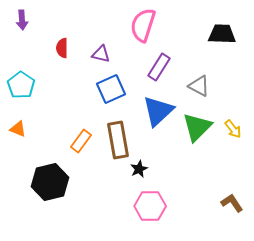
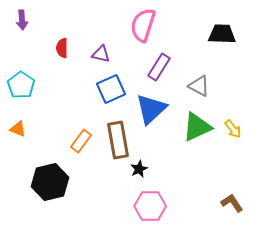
blue triangle: moved 7 px left, 2 px up
green triangle: rotated 20 degrees clockwise
